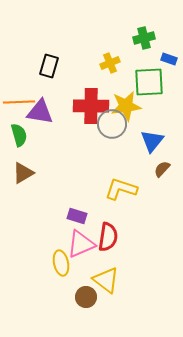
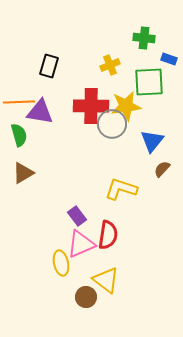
green cross: rotated 20 degrees clockwise
yellow cross: moved 2 px down
purple rectangle: rotated 36 degrees clockwise
red semicircle: moved 2 px up
